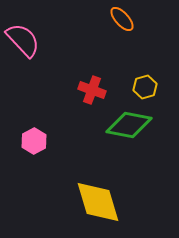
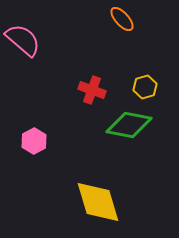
pink semicircle: rotated 6 degrees counterclockwise
